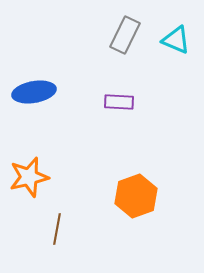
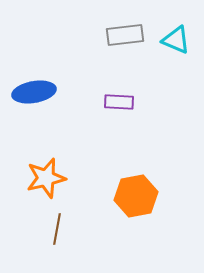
gray rectangle: rotated 57 degrees clockwise
orange star: moved 17 px right, 1 px down
orange hexagon: rotated 9 degrees clockwise
